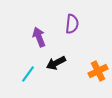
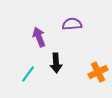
purple semicircle: rotated 102 degrees counterclockwise
black arrow: rotated 66 degrees counterclockwise
orange cross: moved 1 px down
